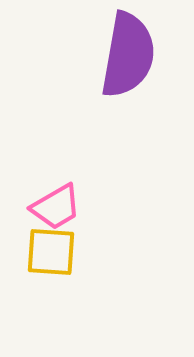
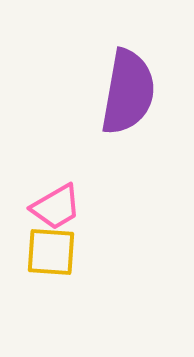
purple semicircle: moved 37 px down
